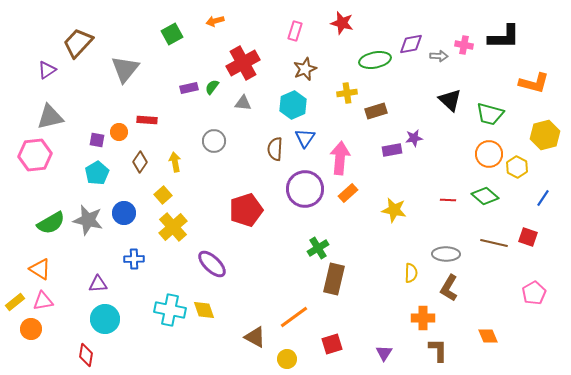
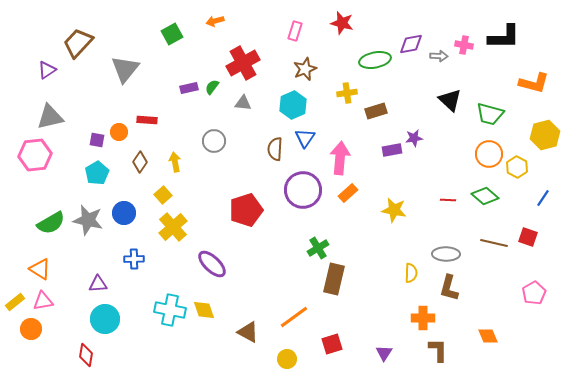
purple circle at (305, 189): moved 2 px left, 1 px down
brown L-shape at (449, 288): rotated 16 degrees counterclockwise
brown triangle at (255, 337): moved 7 px left, 5 px up
